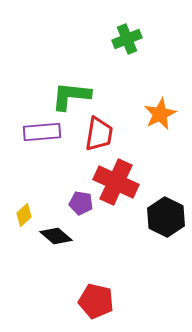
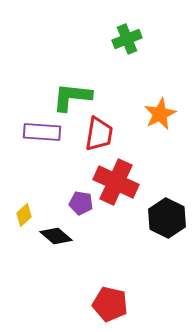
green L-shape: moved 1 px right, 1 px down
purple rectangle: rotated 9 degrees clockwise
black hexagon: moved 1 px right, 1 px down
red pentagon: moved 14 px right, 3 px down
